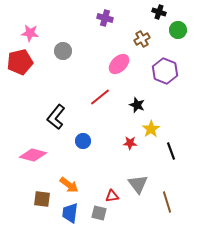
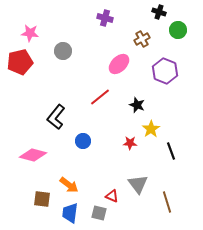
red triangle: rotated 32 degrees clockwise
